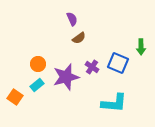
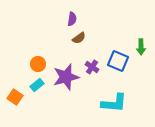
purple semicircle: rotated 32 degrees clockwise
blue square: moved 2 px up
